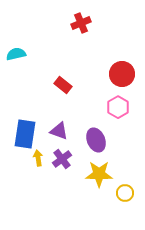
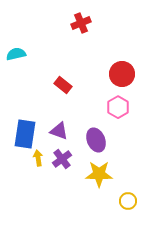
yellow circle: moved 3 px right, 8 px down
